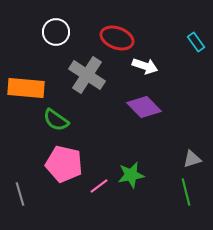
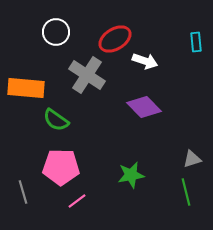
red ellipse: moved 2 px left, 1 px down; rotated 52 degrees counterclockwise
cyan rectangle: rotated 30 degrees clockwise
white arrow: moved 5 px up
pink pentagon: moved 3 px left, 3 px down; rotated 12 degrees counterclockwise
pink line: moved 22 px left, 15 px down
gray line: moved 3 px right, 2 px up
